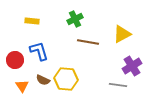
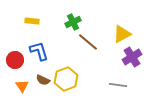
green cross: moved 2 px left, 3 px down
brown line: rotated 30 degrees clockwise
purple cross: moved 9 px up
yellow hexagon: rotated 25 degrees counterclockwise
